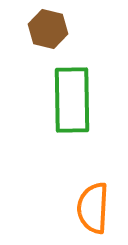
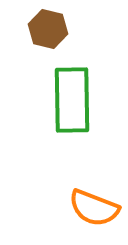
orange semicircle: moved 1 px right; rotated 72 degrees counterclockwise
